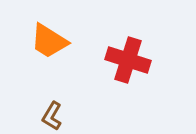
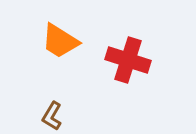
orange trapezoid: moved 11 px right
